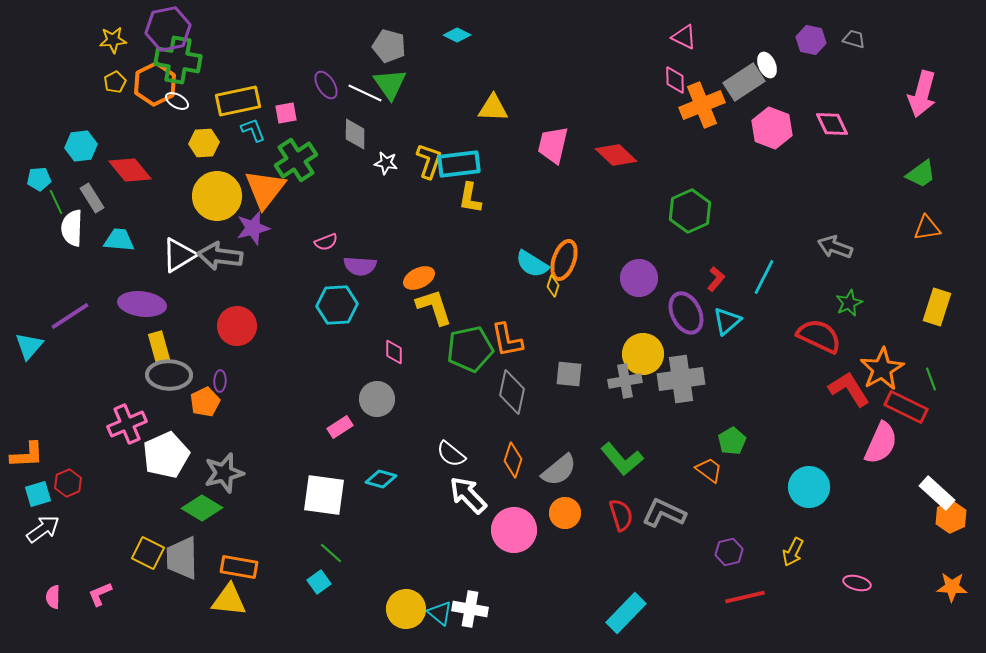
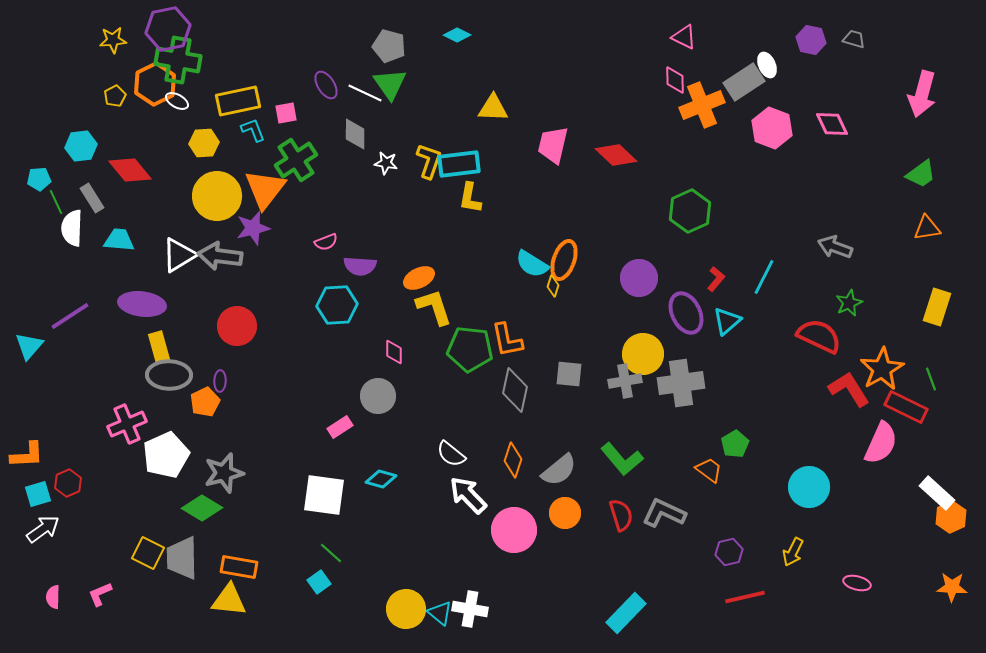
yellow pentagon at (115, 82): moved 14 px down
green pentagon at (470, 349): rotated 18 degrees clockwise
gray cross at (681, 379): moved 4 px down
gray diamond at (512, 392): moved 3 px right, 2 px up
gray circle at (377, 399): moved 1 px right, 3 px up
green pentagon at (732, 441): moved 3 px right, 3 px down
